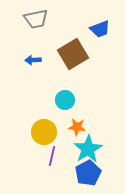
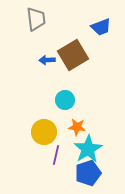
gray trapezoid: rotated 85 degrees counterclockwise
blue trapezoid: moved 1 px right, 2 px up
brown square: moved 1 px down
blue arrow: moved 14 px right
purple line: moved 4 px right, 1 px up
blue pentagon: rotated 10 degrees clockwise
